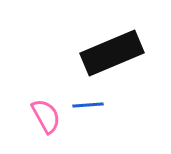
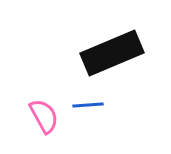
pink semicircle: moved 2 px left
